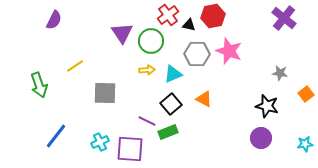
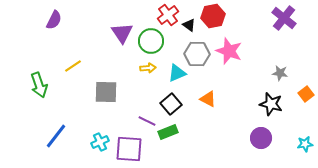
black triangle: rotated 24 degrees clockwise
yellow line: moved 2 px left
yellow arrow: moved 1 px right, 2 px up
cyan triangle: moved 4 px right, 1 px up
gray square: moved 1 px right, 1 px up
orange triangle: moved 4 px right
black star: moved 4 px right, 2 px up
purple square: moved 1 px left
